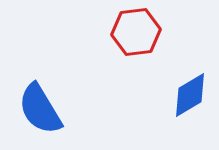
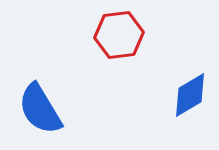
red hexagon: moved 17 px left, 3 px down
